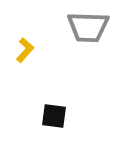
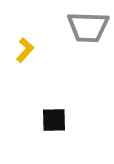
black square: moved 4 px down; rotated 8 degrees counterclockwise
